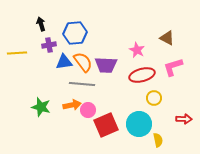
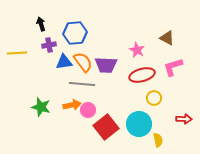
red square: moved 2 px down; rotated 15 degrees counterclockwise
